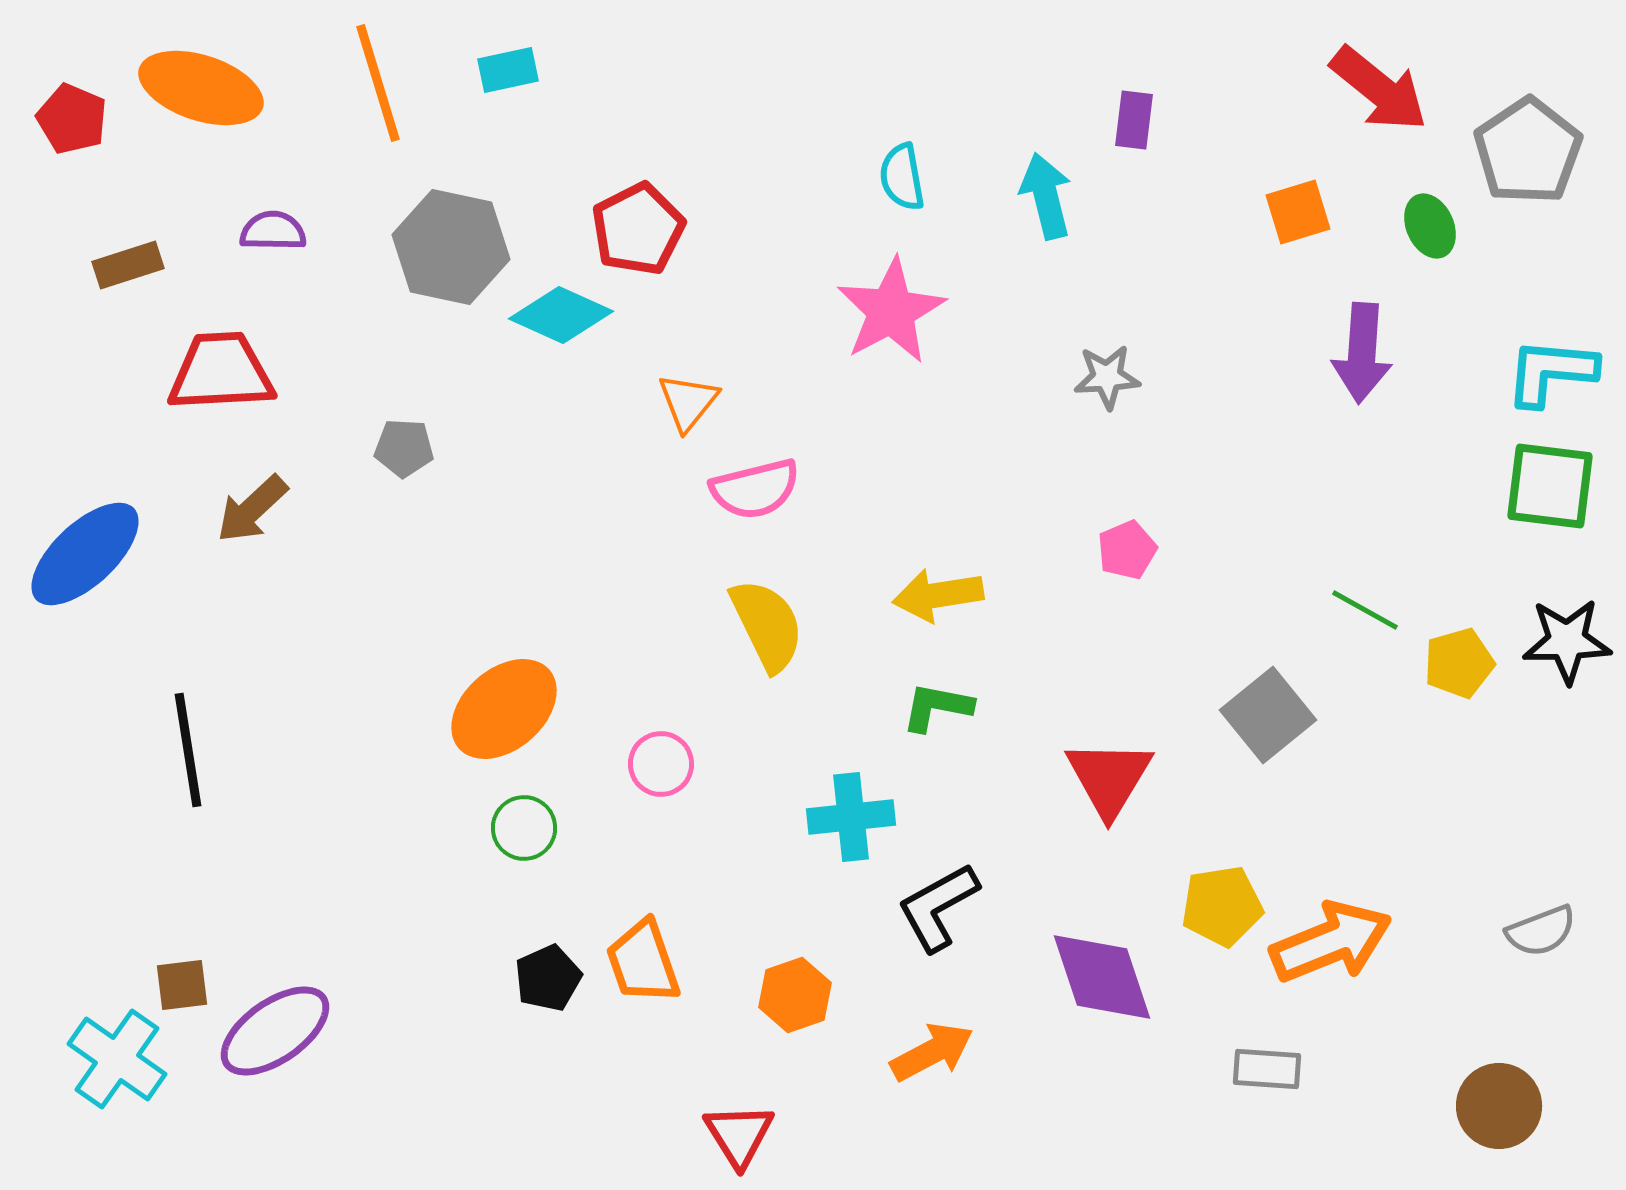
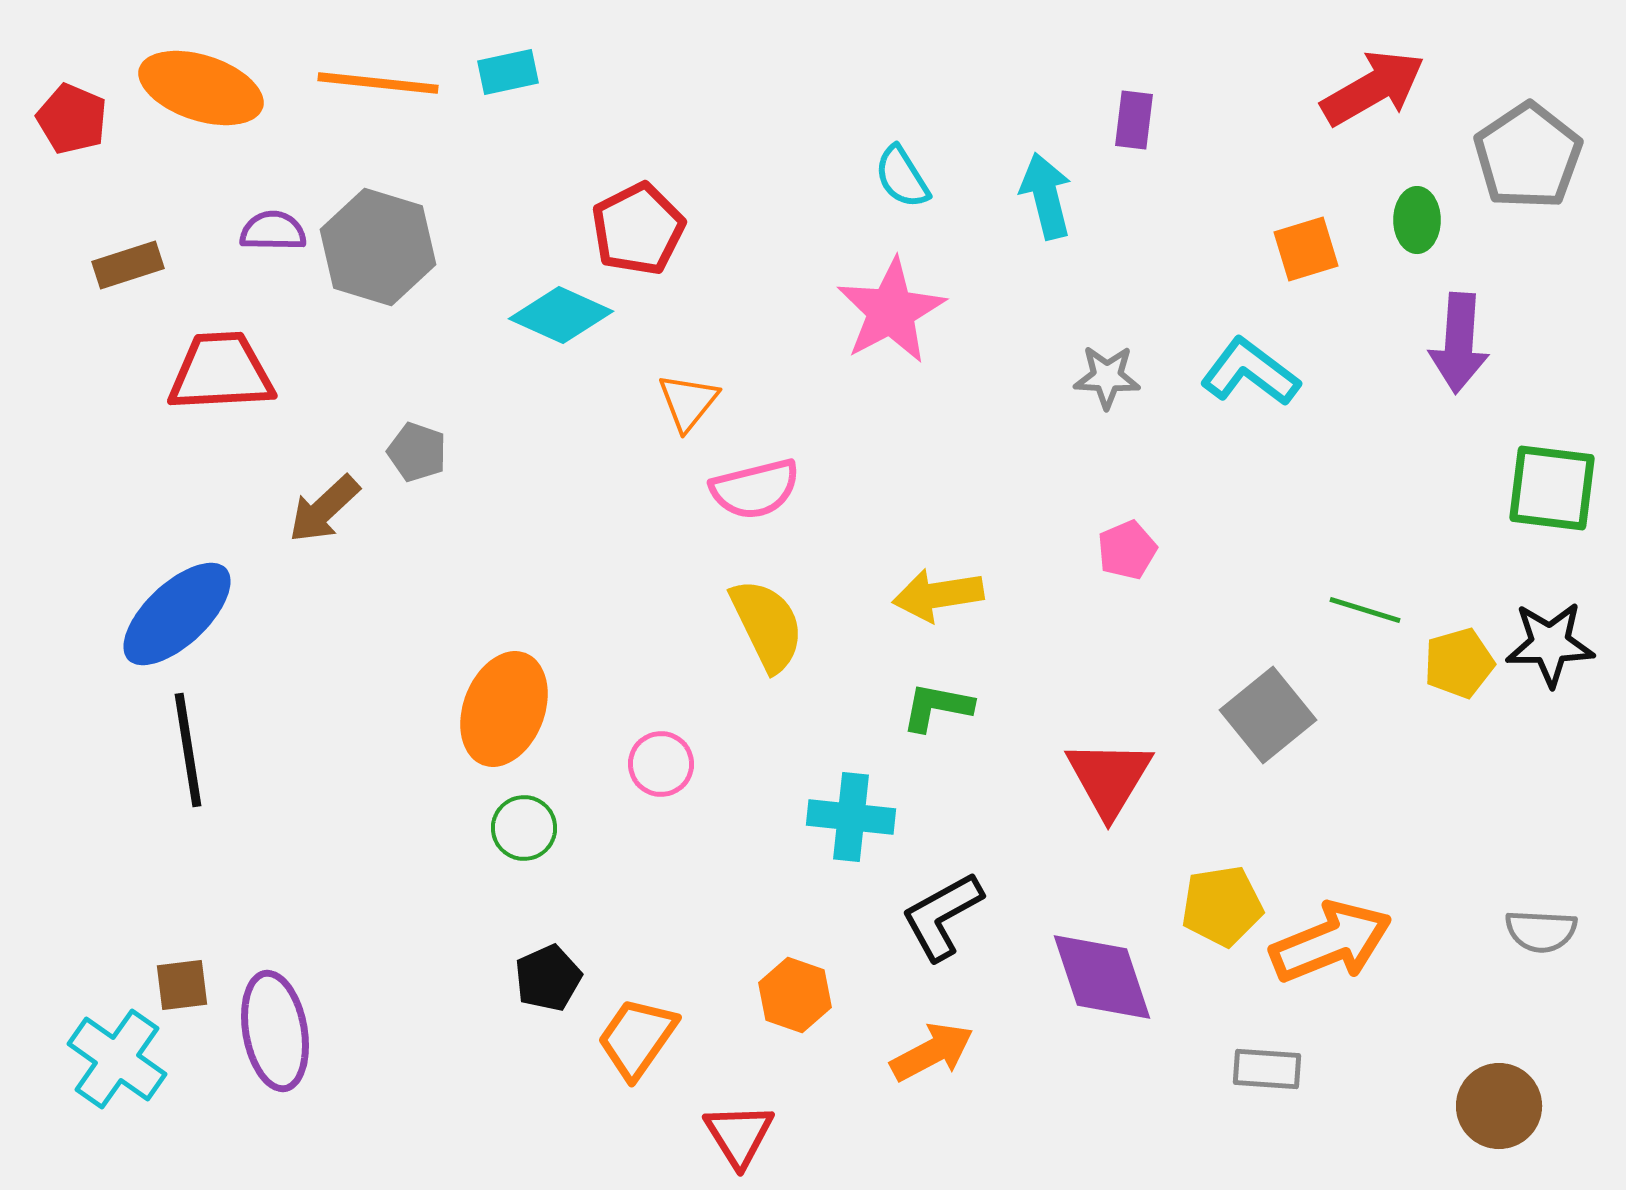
cyan rectangle at (508, 70): moved 2 px down
orange line at (378, 83): rotated 67 degrees counterclockwise
red arrow at (1379, 89): moved 6 px left, 1 px up; rotated 69 degrees counterclockwise
gray pentagon at (1528, 151): moved 5 px down
cyan semicircle at (902, 177): rotated 22 degrees counterclockwise
orange square at (1298, 212): moved 8 px right, 37 px down
green ellipse at (1430, 226): moved 13 px left, 6 px up; rotated 24 degrees clockwise
gray hexagon at (451, 247): moved 73 px left; rotated 5 degrees clockwise
purple arrow at (1362, 353): moved 97 px right, 10 px up
cyan L-shape at (1551, 372): moved 301 px left; rotated 32 degrees clockwise
gray star at (1107, 377): rotated 6 degrees clockwise
gray pentagon at (404, 448): moved 13 px right, 4 px down; rotated 16 degrees clockwise
green square at (1550, 486): moved 2 px right, 2 px down
brown arrow at (252, 509): moved 72 px right
blue ellipse at (85, 554): moved 92 px right, 60 px down
green line at (1365, 610): rotated 12 degrees counterclockwise
black star at (1567, 641): moved 17 px left, 3 px down
orange ellipse at (504, 709): rotated 28 degrees counterclockwise
cyan cross at (851, 817): rotated 12 degrees clockwise
black L-shape at (938, 907): moved 4 px right, 9 px down
gray semicircle at (1541, 931): rotated 24 degrees clockwise
orange trapezoid at (643, 962): moved 6 px left, 76 px down; rotated 54 degrees clockwise
orange hexagon at (795, 995): rotated 22 degrees counterclockwise
purple ellipse at (275, 1031): rotated 65 degrees counterclockwise
